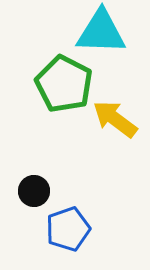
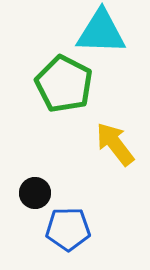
yellow arrow: moved 25 px down; rotated 15 degrees clockwise
black circle: moved 1 px right, 2 px down
blue pentagon: rotated 18 degrees clockwise
